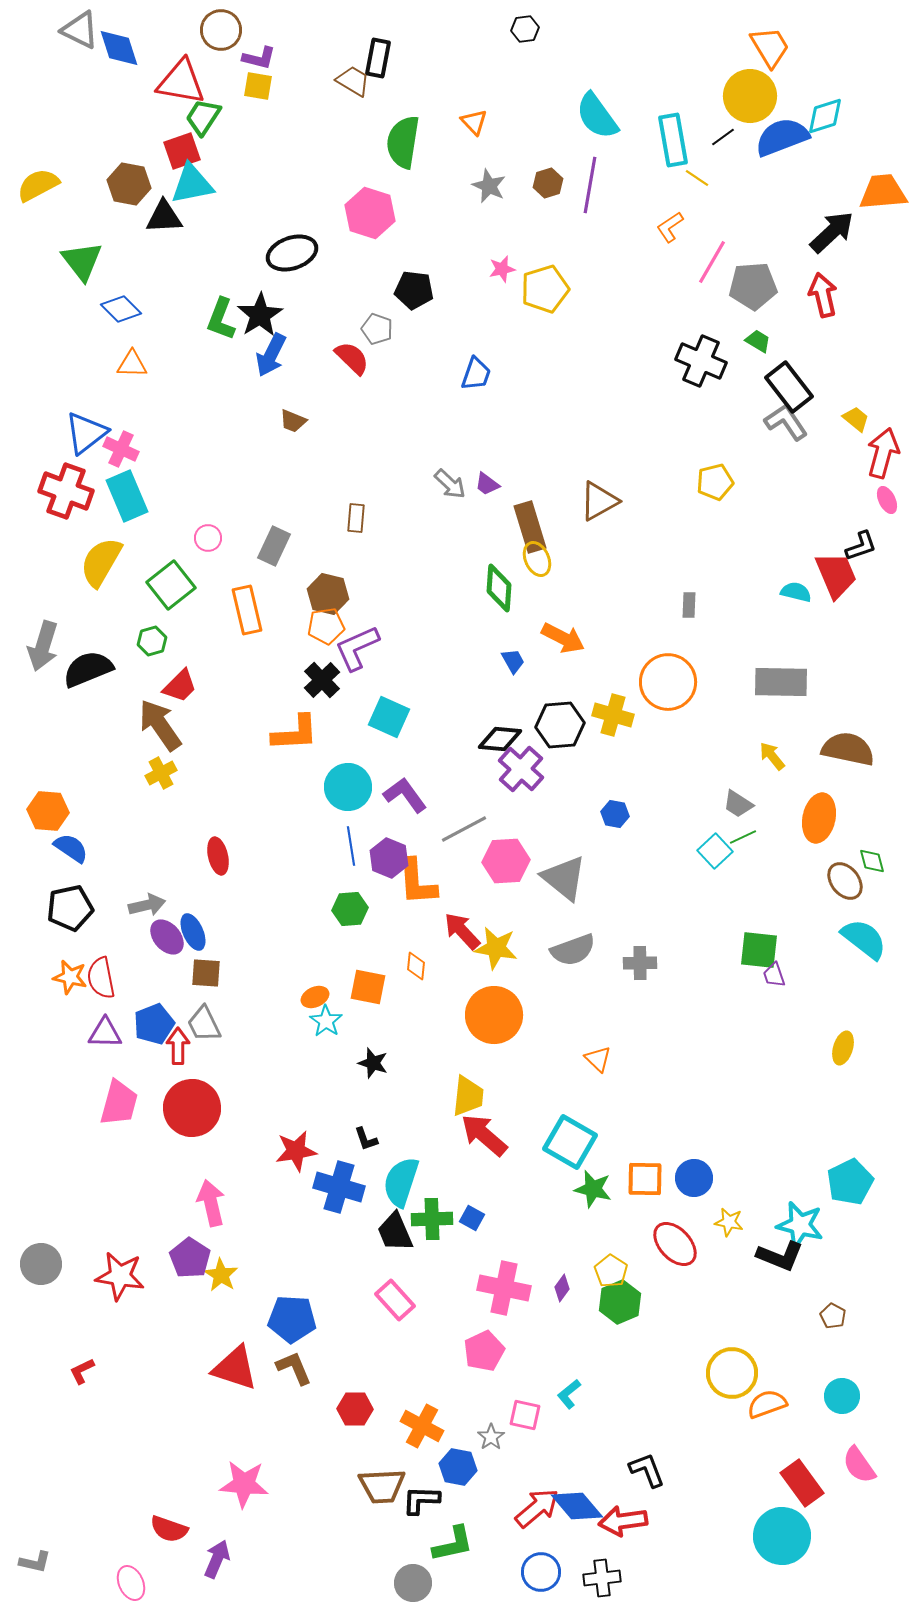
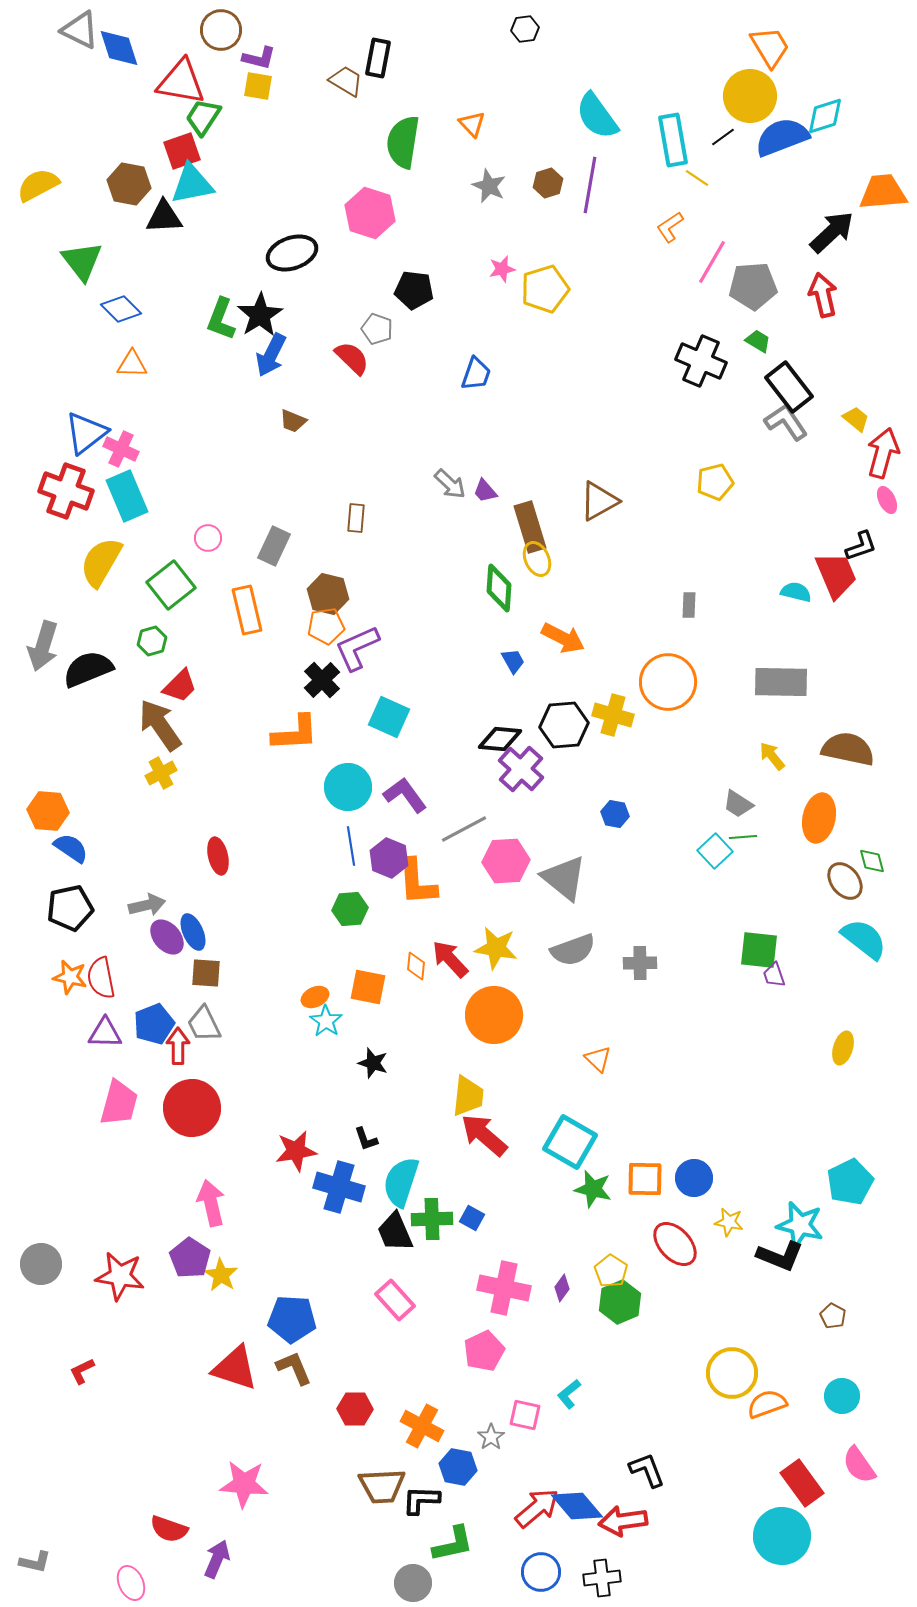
brown trapezoid at (353, 81): moved 7 px left
orange triangle at (474, 122): moved 2 px left, 2 px down
purple trapezoid at (487, 484): moved 2 px left, 7 px down; rotated 12 degrees clockwise
black hexagon at (560, 725): moved 4 px right
green line at (743, 837): rotated 20 degrees clockwise
red arrow at (462, 931): moved 12 px left, 28 px down
